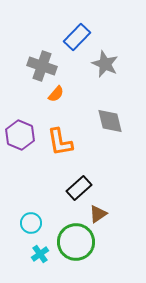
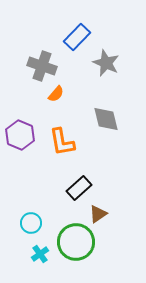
gray star: moved 1 px right, 1 px up
gray diamond: moved 4 px left, 2 px up
orange L-shape: moved 2 px right
